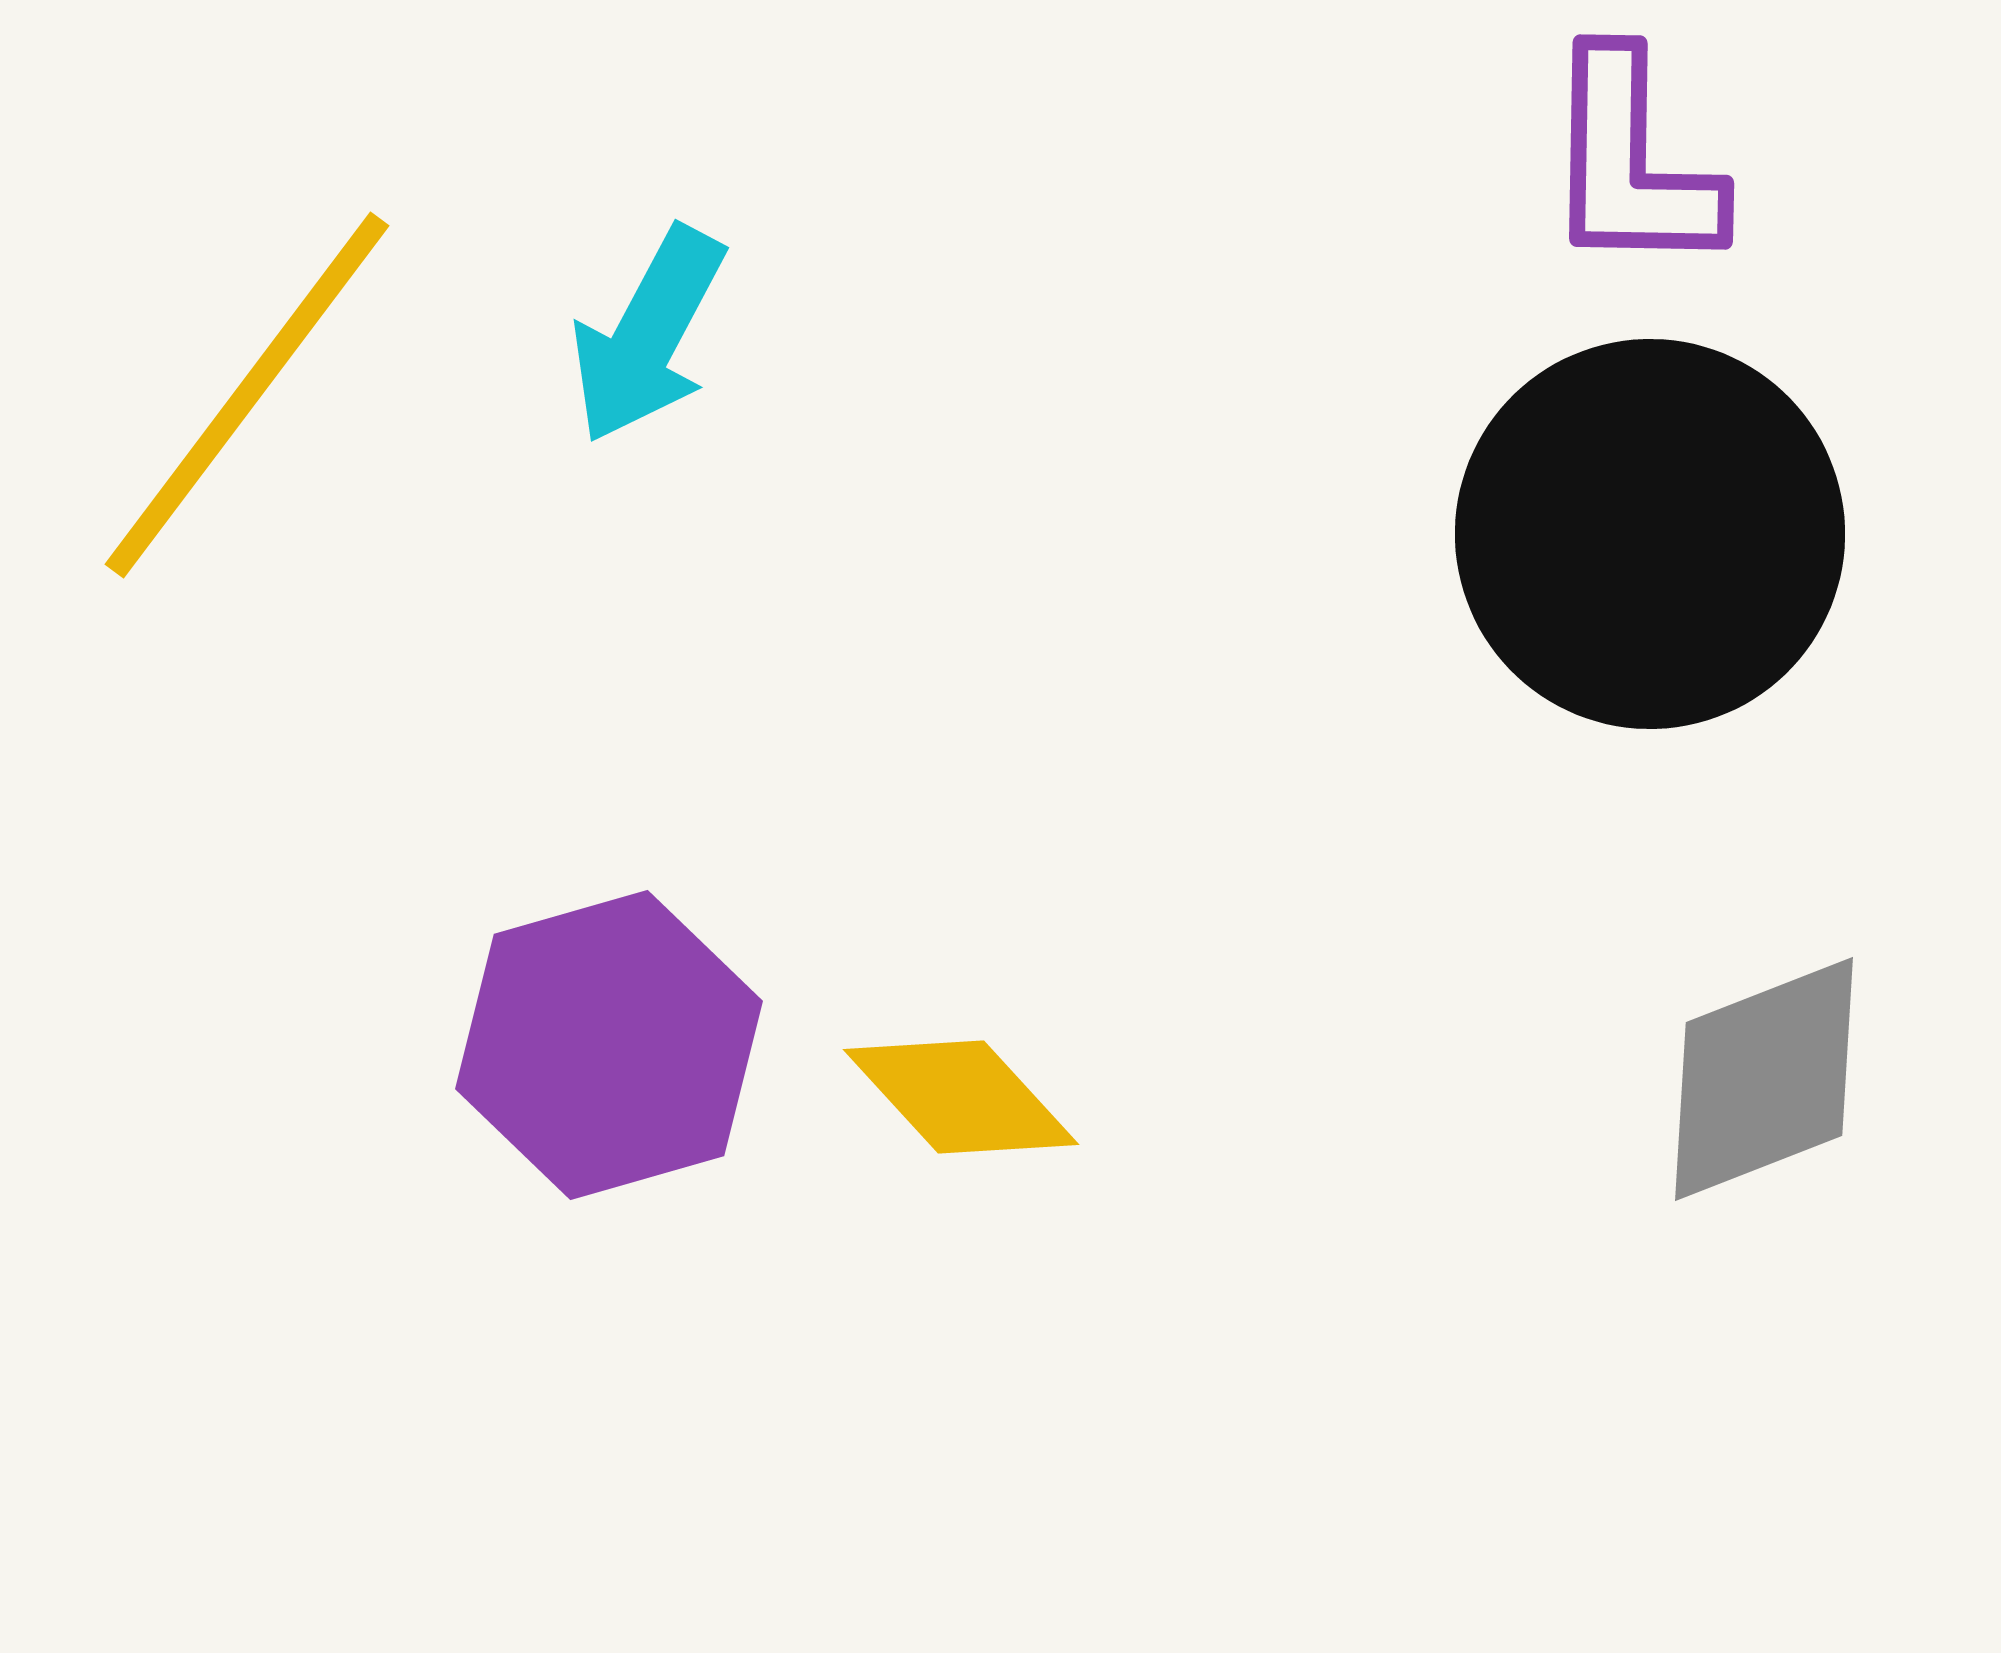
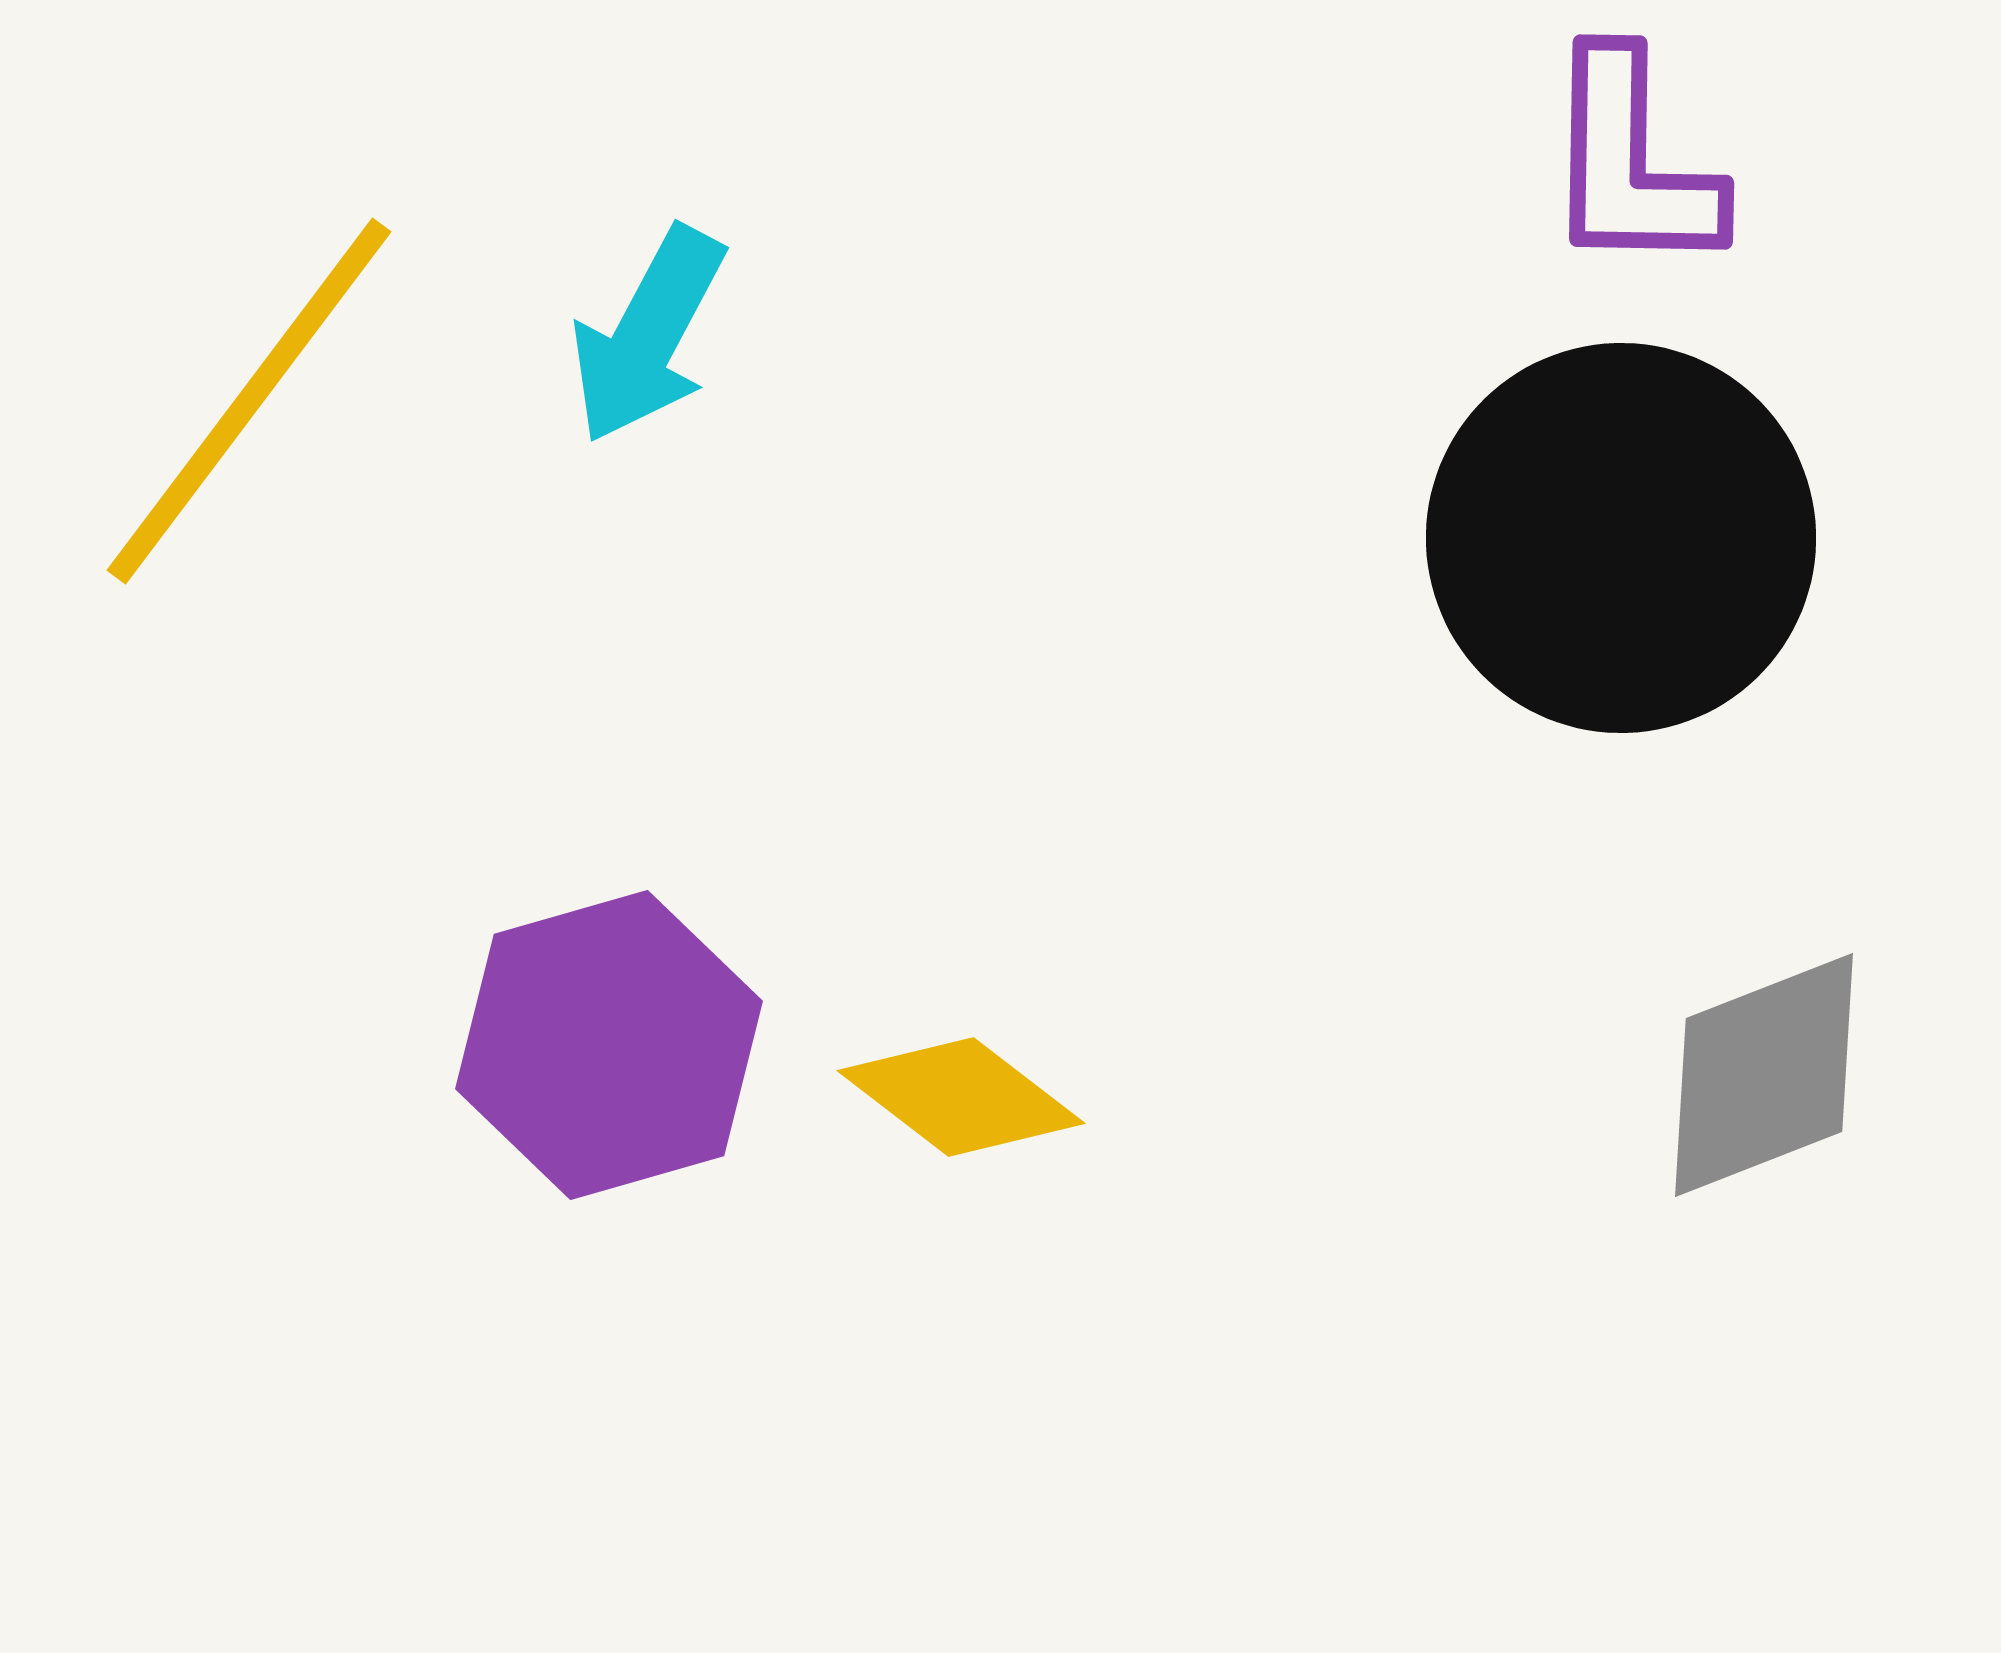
yellow line: moved 2 px right, 6 px down
black circle: moved 29 px left, 4 px down
gray diamond: moved 4 px up
yellow diamond: rotated 10 degrees counterclockwise
